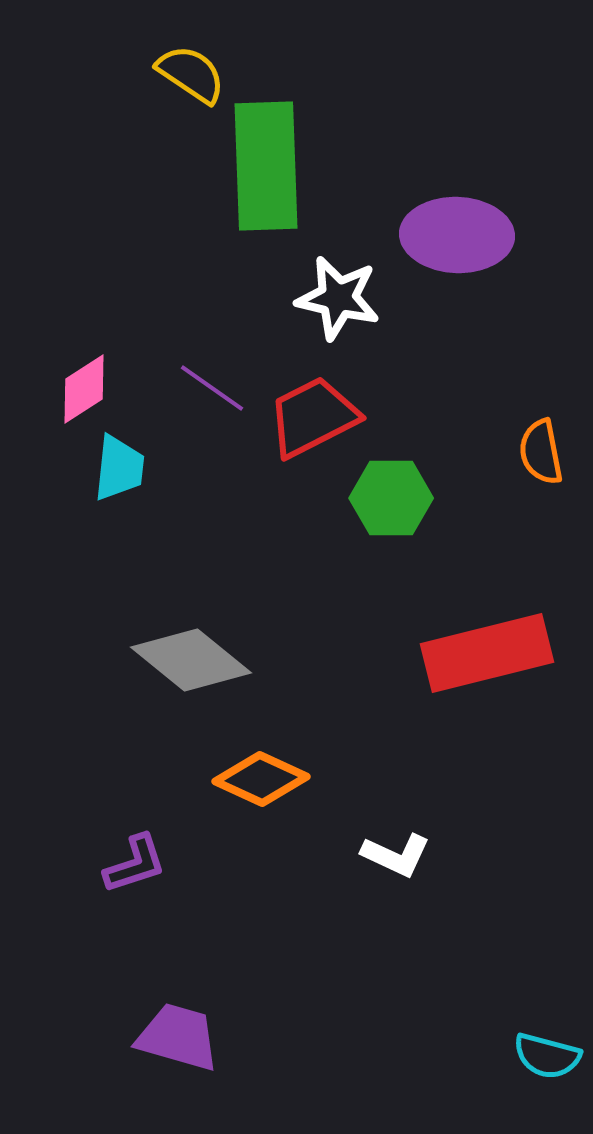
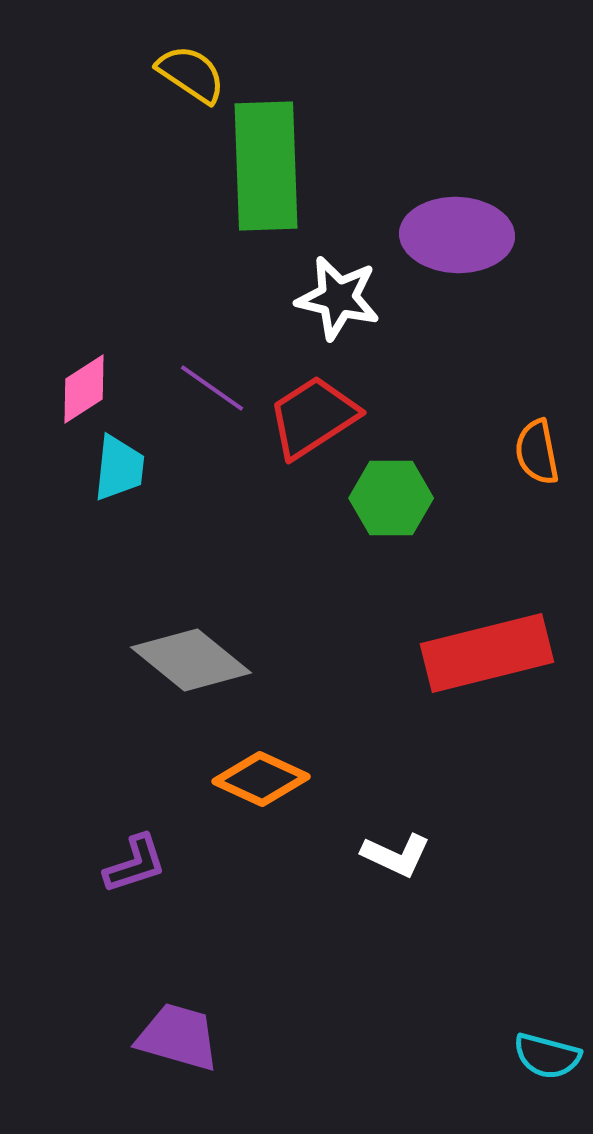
red trapezoid: rotated 6 degrees counterclockwise
orange semicircle: moved 4 px left
